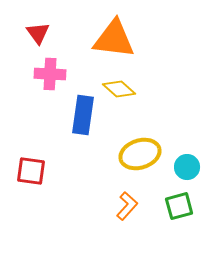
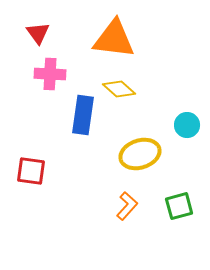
cyan circle: moved 42 px up
